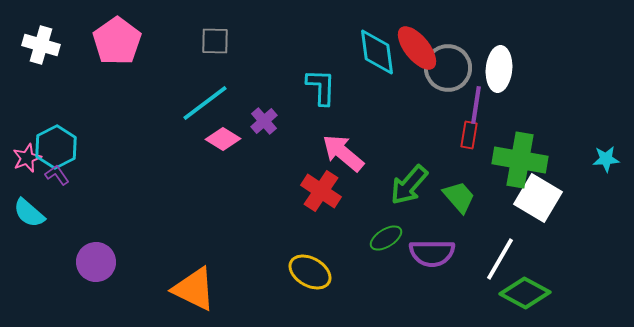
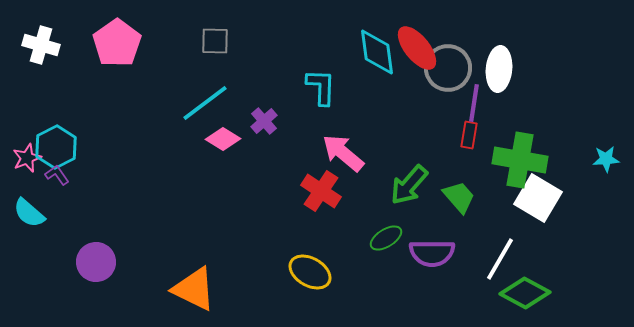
pink pentagon: moved 2 px down
purple line: moved 2 px left, 2 px up
